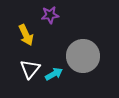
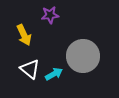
yellow arrow: moved 2 px left
white triangle: rotated 30 degrees counterclockwise
